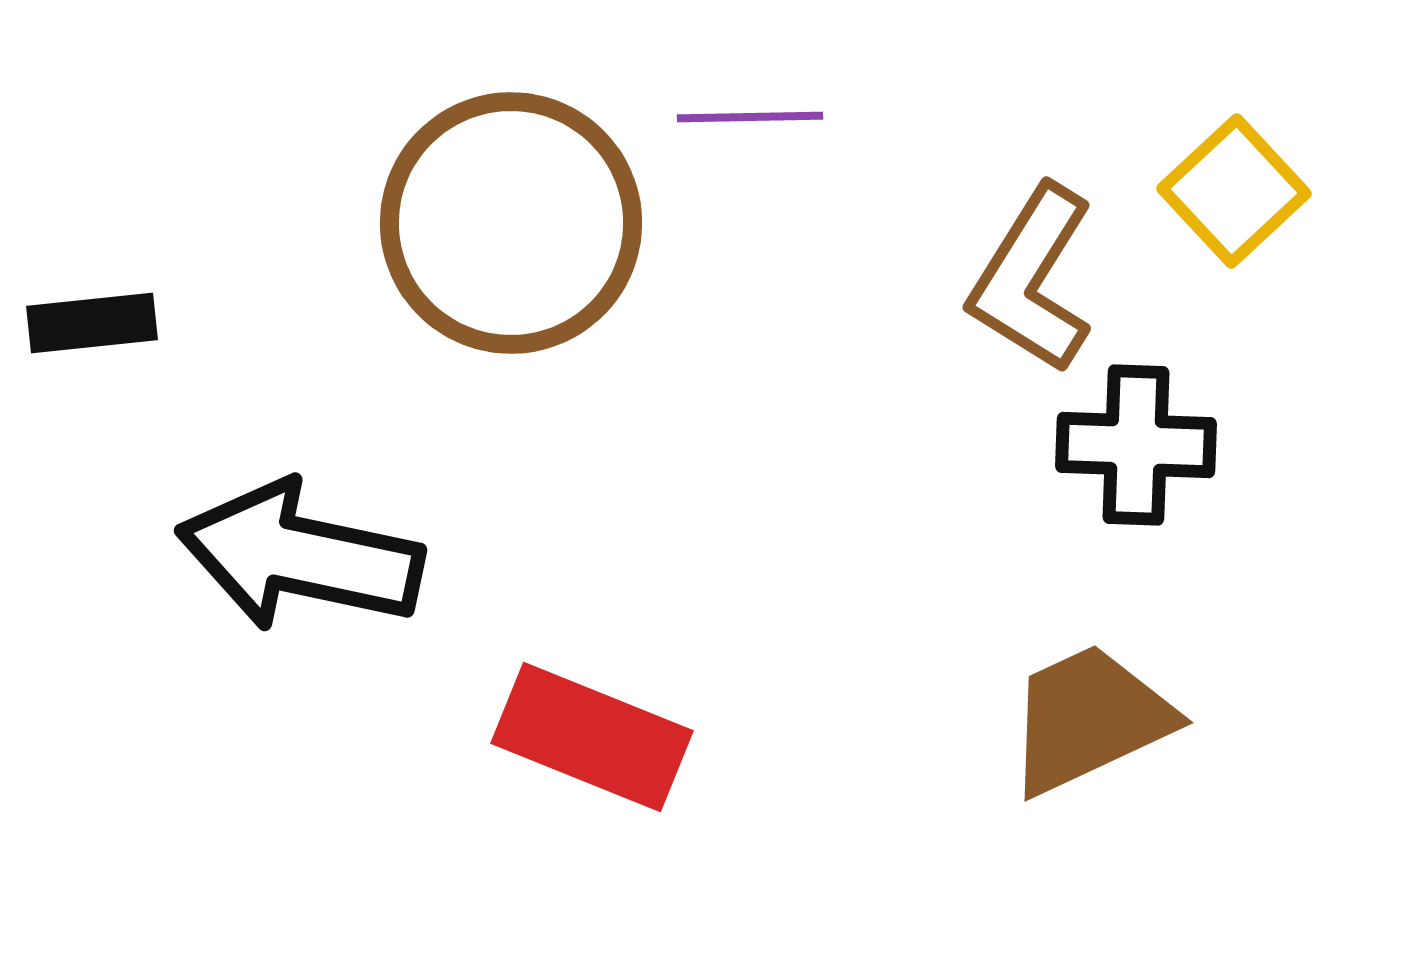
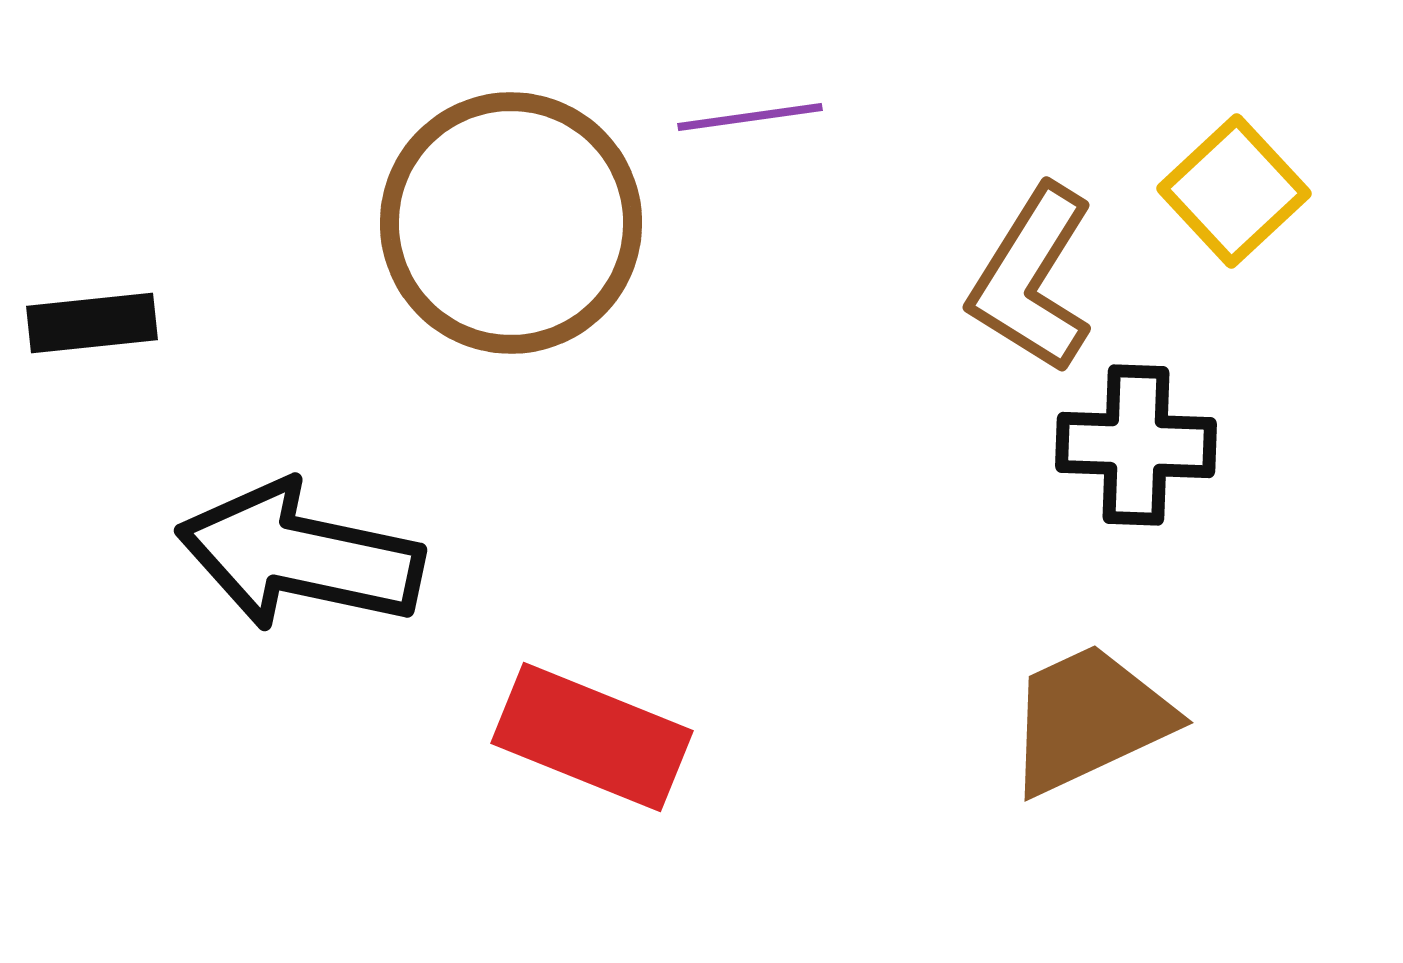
purple line: rotated 7 degrees counterclockwise
